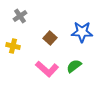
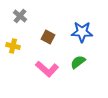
gray cross: rotated 16 degrees counterclockwise
brown square: moved 2 px left, 1 px up; rotated 16 degrees counterclockwise
green semicircle: moved 4 px right, 4 px up
